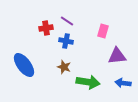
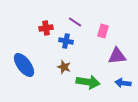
purple line: moved 8 px right, 1 px down
